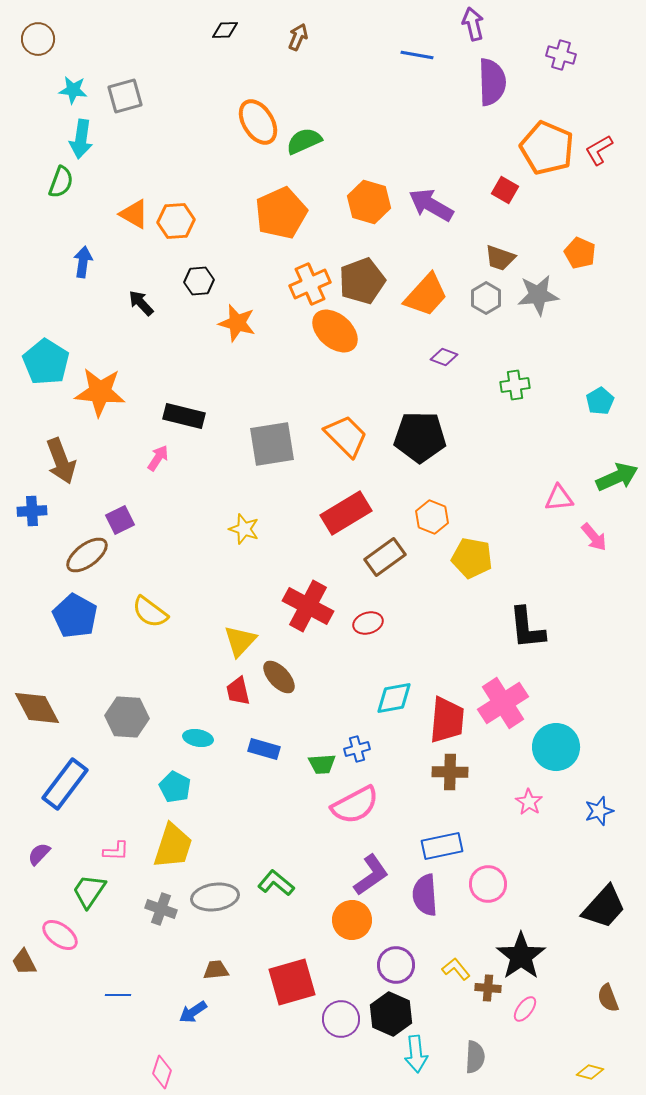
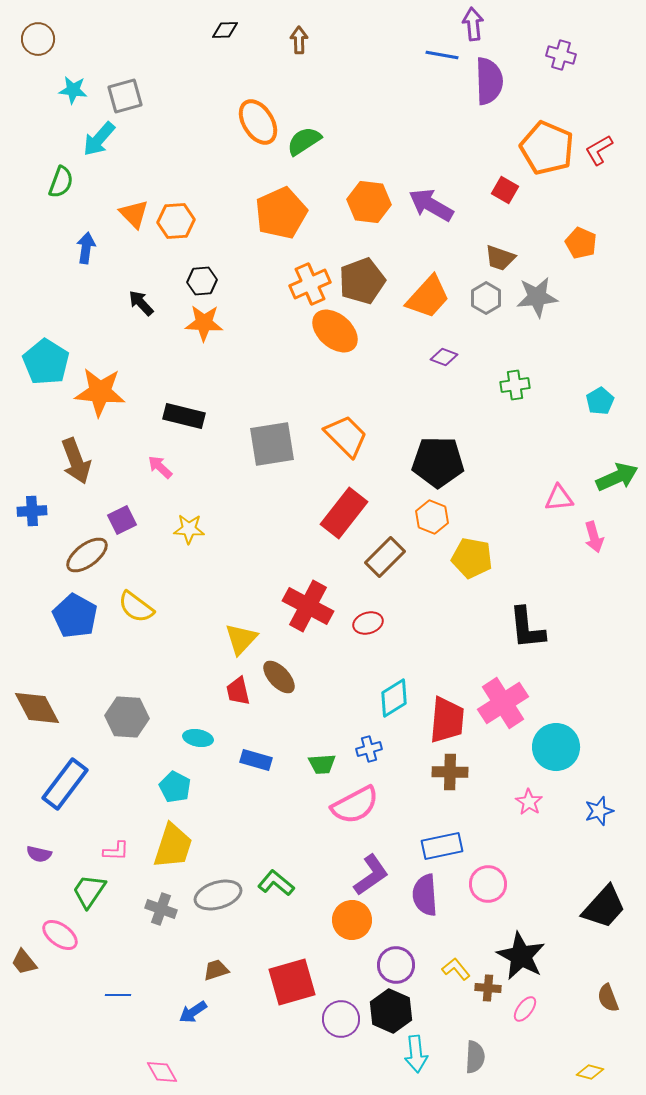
purple arrow at (473, 24): rotated 8 degrees clockwise
brown arrow at (298, 37): moved 1 px right, 3 px down; rotated 24 degrees counterclockwise
blue line at (417, 55): moved 25 px right
purple semicircle at (492, 82): moved 3 px left, 1 px up
cyan arrow at (81, 139): moved 18 px right; rotated 33 degrees clockwise
green semicircle at (304, 141): rotated 9 degrees counterclockwise
orange hexagon at (369, 202): rotated 9 degrees counterclockwise
orange triangle at (134, 214): rotated 16 degrees clockwise
orange pentagon at (580, 253): moved 1 px right, 10 px up
blue arrow at (83, 262): moved 3 px right, 14 px up
black hexagon at (199, 281): moved 3 px right
orange trapezoid at (426, 295): moved 2 px right, 2 px down
gray star at (538, 295): moved 1 px left, 2 px down
orange star at (237, 323): moved 33 px left; rotated 12 degrees counterclockwise
black pentagon at (420, 437): moved 18 px right, 25 px down
pink arrow at (158, 458): moved 2 px right, 9 px down; rotated 80 degrees counterclockwise
brown arrow at (61, 461): moved 15 px right
red rectangle at (346, 513): moved 2 px left; rotated 21 degrees counterclockwise
purple square at (120, 520): moved 2 px right
yellow star at (244, 529): moved 55 px left; rotated 16 degrees counterclockwise
pink arrow at (594, 537): rotated 24 degrees clockwise
brown rectangle at (385, 557): rotated 9 degrees counterclockwise
yellow semicircle at (150, 612): moved 14 px left, 5 px up
yellow triangle at (240, 641): moved 1 px right, 2 px up
cyan diamond at (394, 698): rotated 21 degrees counterclockwise
blue rectangle at (264, 749): moved 8 px left, 11 px down
blue cross at (357, 749): moved 12 px right
purple semicircle at (39, 854): rotated 120 degrees counterclockwise
gray ellipse at (215, 897): moved 3 px right, 2 px up; rotated 9 degrees counterclockwise
black star at (521, 956): rotated 9 degrees counterclockwise
brown trapezoid at (24, 962): rotated 12 degrees counterclockwise
brown trapezoid at (216, 970): rotated 12 degrees counterclockwise
black hexagon at (391, 1014): moved 3 px up
pink diamond at (162, 1072): rotated 48 degrees counterclockwise
